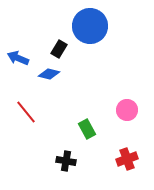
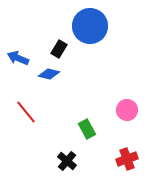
black cross: moved 1 px right; rotated 30 degrees clockwise
